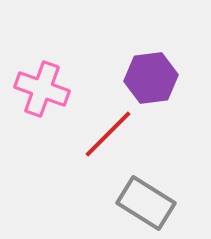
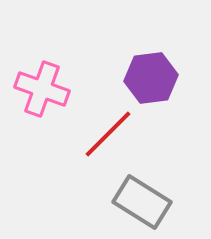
gray rectangle: moved 4 px left, 1 px up
